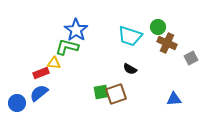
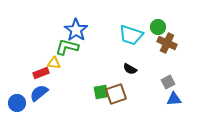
cyan trapezoid: moved 1 px right, 1 px up
gray square: moved 23 px left, 24 px down
